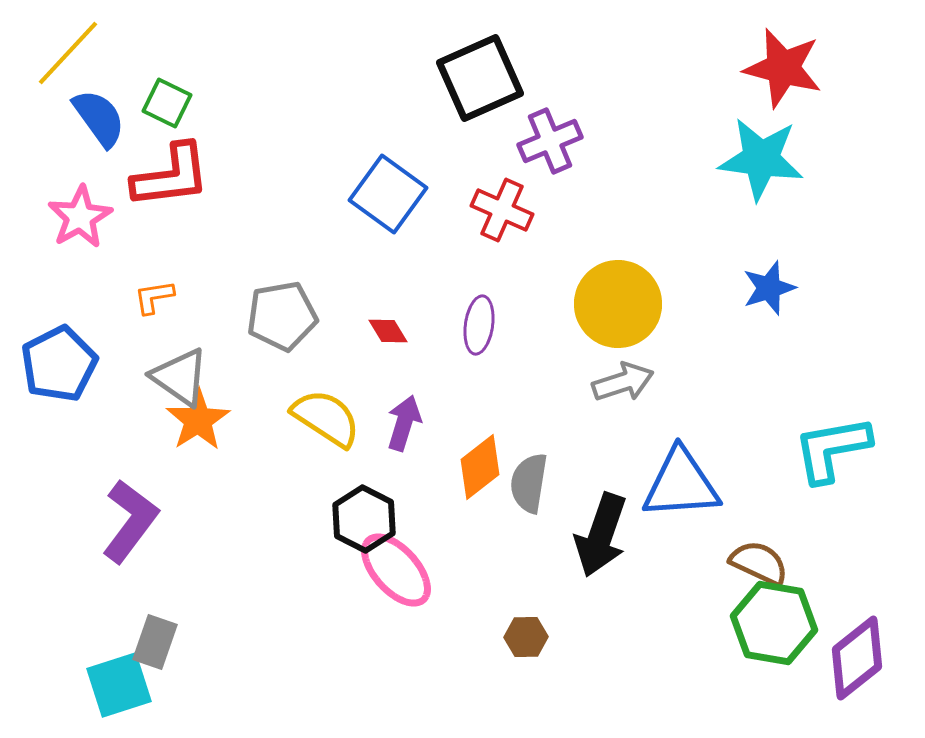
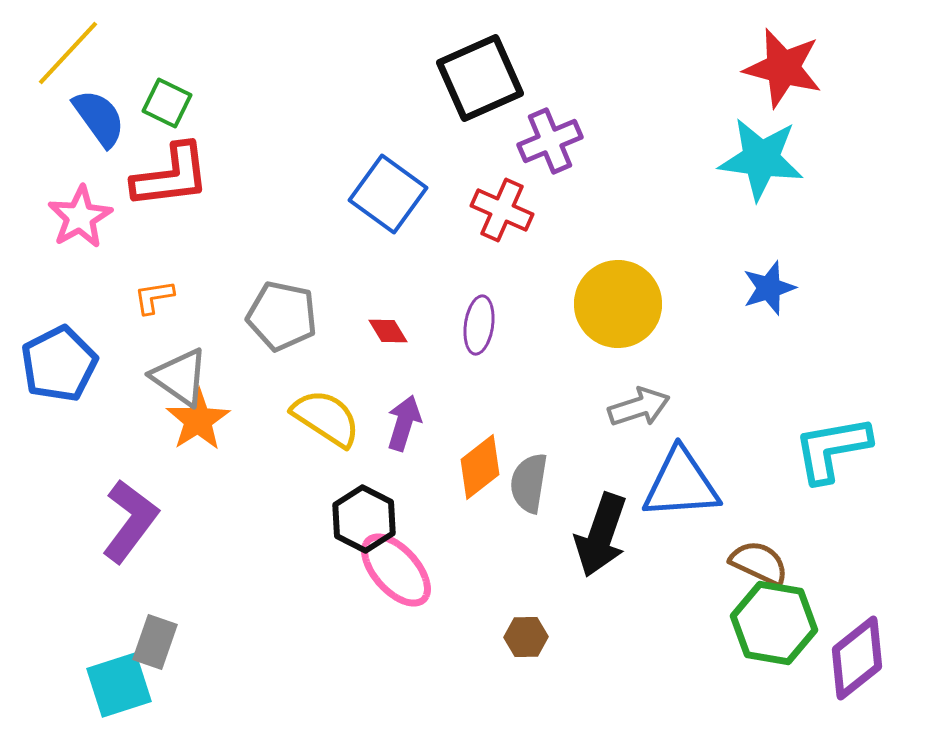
gray pentagon: rotated 22 degrees clockwise
gray arrow: moved 16 px right, 25 px down
